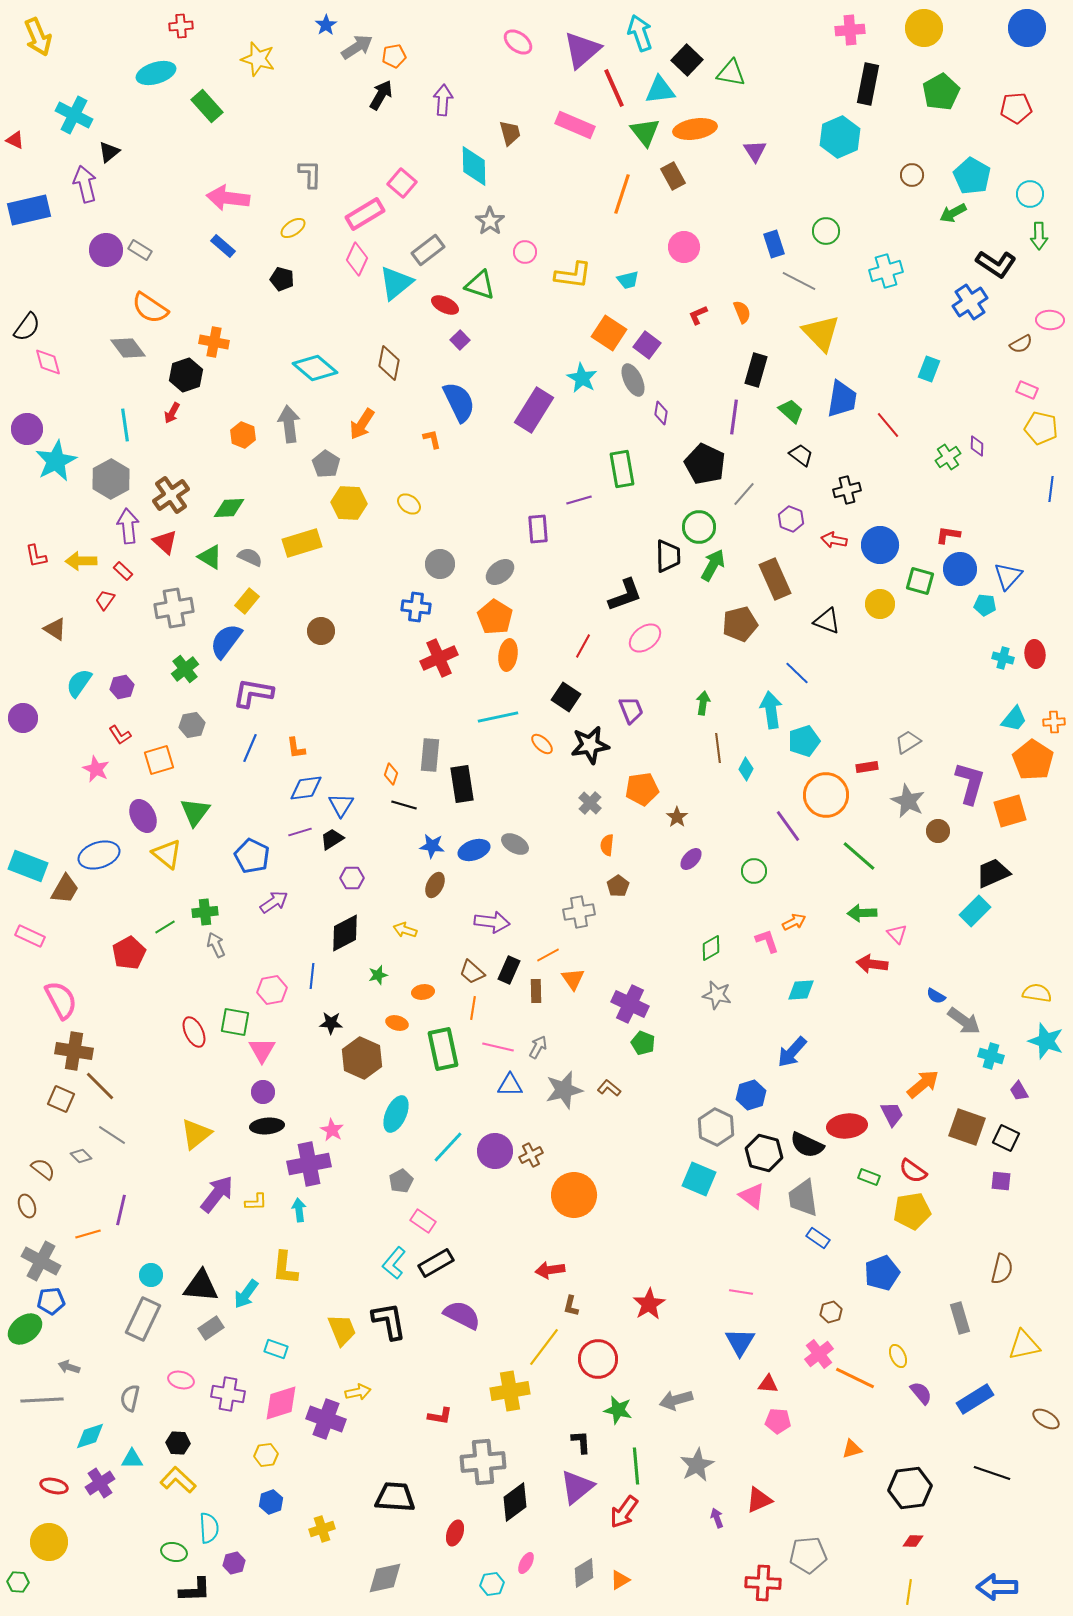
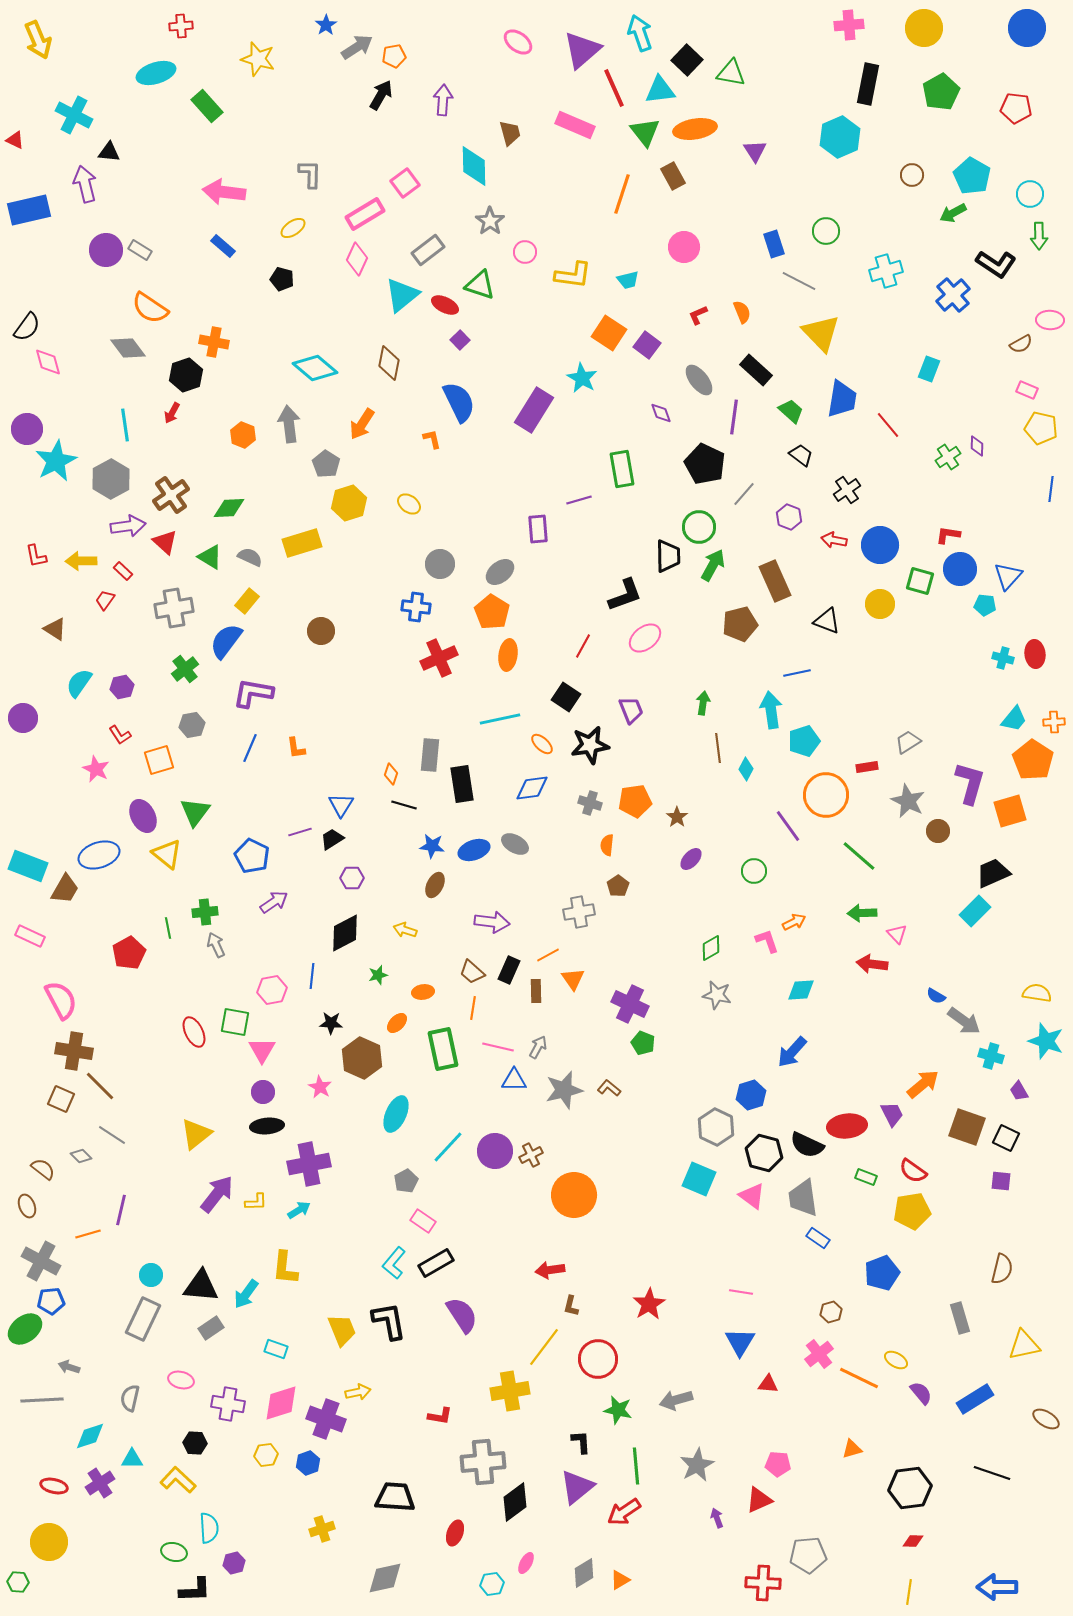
pink cross at (850, 30): moved 1 px left, 5 px up
yellow arrow at (38, 37): moved 3 px down
red pentagon at (1016, 108): rotated 12 degrees clockwise
black triangle at (109, 152): rotated 45 degrees clockwise
pink square at (402, 183): moved 3 px right; rotated 12 degrees clockwise
pink arrow at (228, 198): moved 4 px left, 6 px up
cyan triangle at (396, 283): moved 6 px right, 12 px down
blue cross at (970, 302): moved 17 px left, 7 px up; rotated 8 degrees counterclockwise
black rectangle at (756, 370): rotated 64 degrees counterclockwise
gray ellipse at (633, 380): moved 66 px right; rotated 12 degrees counterclockwise
purple diamond at (661, 413): rotated 30 degrees counterclockwise
black cross at (847, 490): rotated 20 degrees counterclockwise
yellow hexagon at (349, 503): rotated 20 degrees counterclockwise
purple hexagon at (791, 519): moved 2 px left, 2 px up
purple arrow at (128, 526): rotated 88 degrees clockwise
brown rectangle at (775, 579): moved 2 px down
orange pentagon at (495, 617): moved 3 px left, 5 px up
blue line at (797, 673): rotated 56 degrees counterclockwise
cyan line at (498, 717): moved 2 px right, 2 px down
blue diamond at (306, 788): moved 226 px right
orange pentagon at (642, 789): moved 7 px left, 12 px down
gray cross at (590, 803): rotated 25 degrees counterclockwise
green line at (165, 927): moved 3 px right, 1 px down; rotated 70 degrees counterclockwise
orange ellipse at (397, 1023): rotated 60 degrees counterclockwise
blue triangle at (510, 1085): moved 4 px right, 5 px up
pink star at (332, 1130): moved 12 px left, 43 px up
green rectangle at (869, 1177): moved 3 px left
gray pentagon at (401, 1181): moved 5 px right
cyan arrow at (299, 1210): rotated 65 degrees clockwise
purple semicircle at (462, 1315): rotated 30 degrees clockwise
yellow ellipse at (898, 1356): moved 2 px left, 4 px down; rotated 35 degrees counterclockwise
orange line at (855, 1378): moved 4 px right
purple cross at (228, 1394): moved 10 px down
pink pentagon at (778, 1421): moved 43 px down
black hexagon at (178, 1443): moved 17 px right
blue hexagon at (271, 1502): moved 37 px right, 39 px up
red arrow at (624, 1512): rotated 20 degrees clockwise
